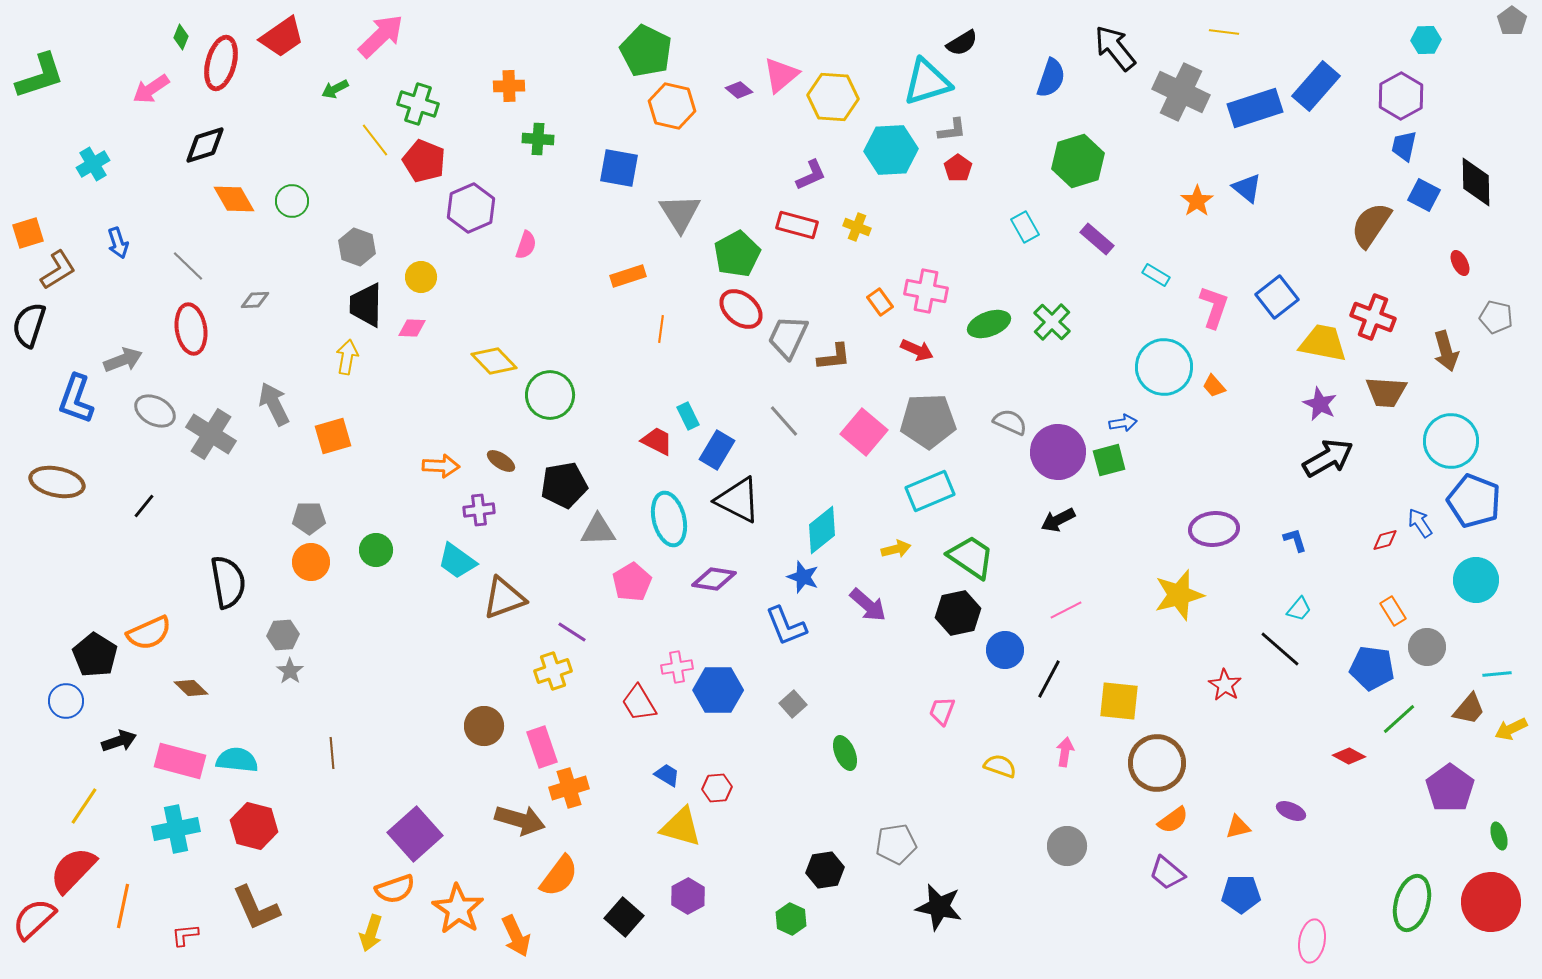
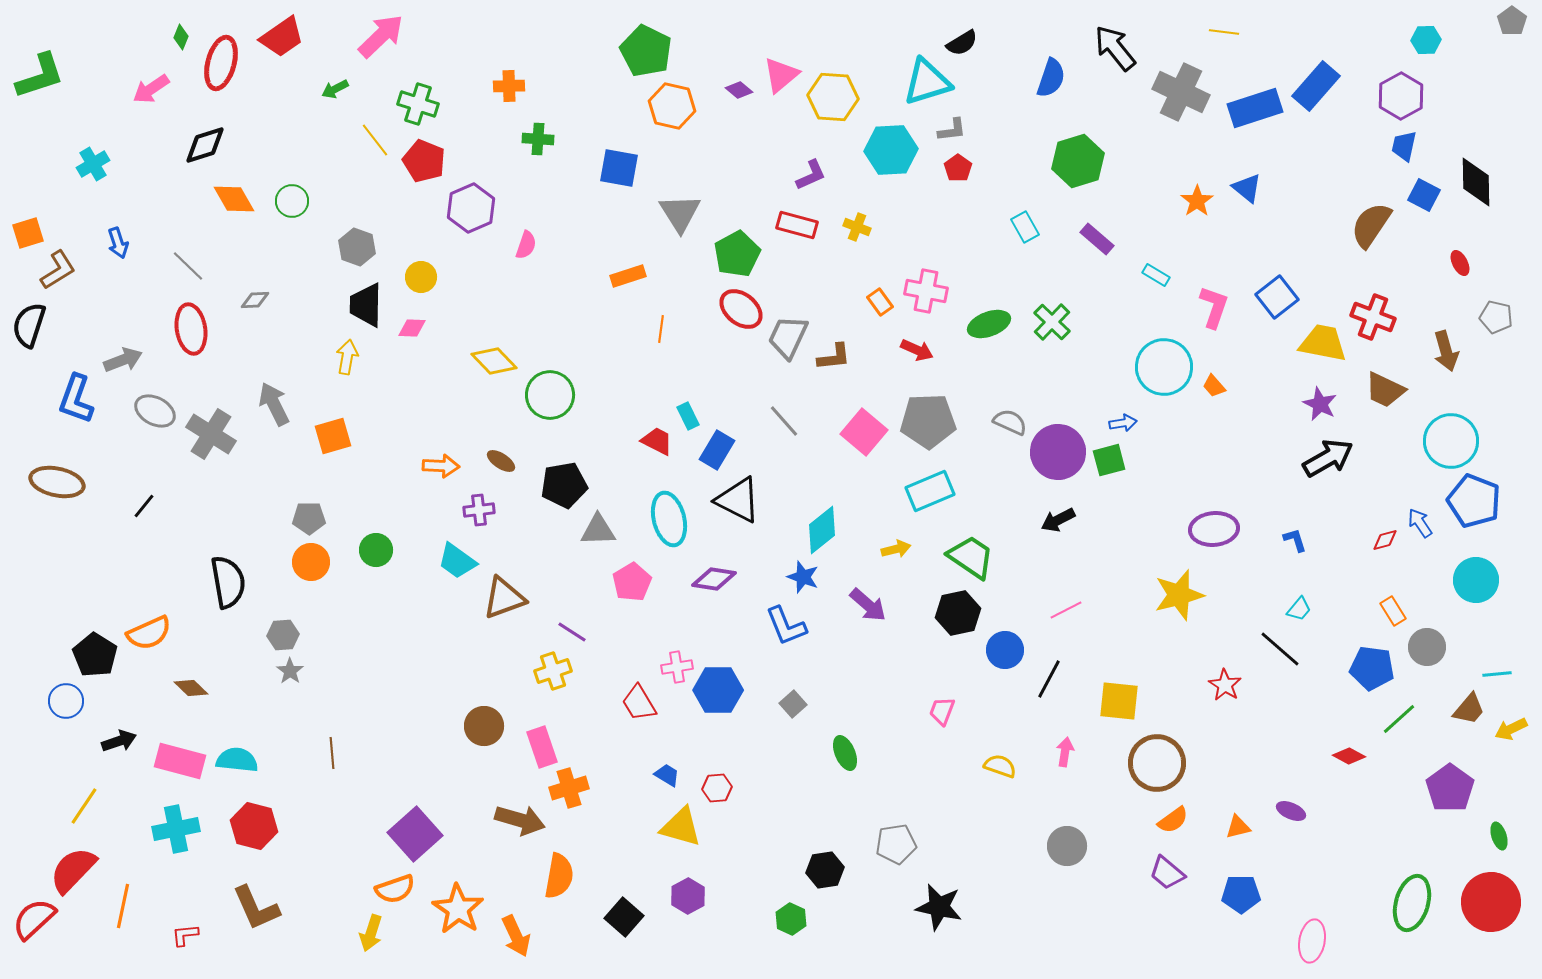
brown trapezoid at (1386, 392): moved 1 px left, 2 px up; rotated 21 degrees clockwise
orange semicircle at (559, 876): rotated 27 degrees counterclockwise
